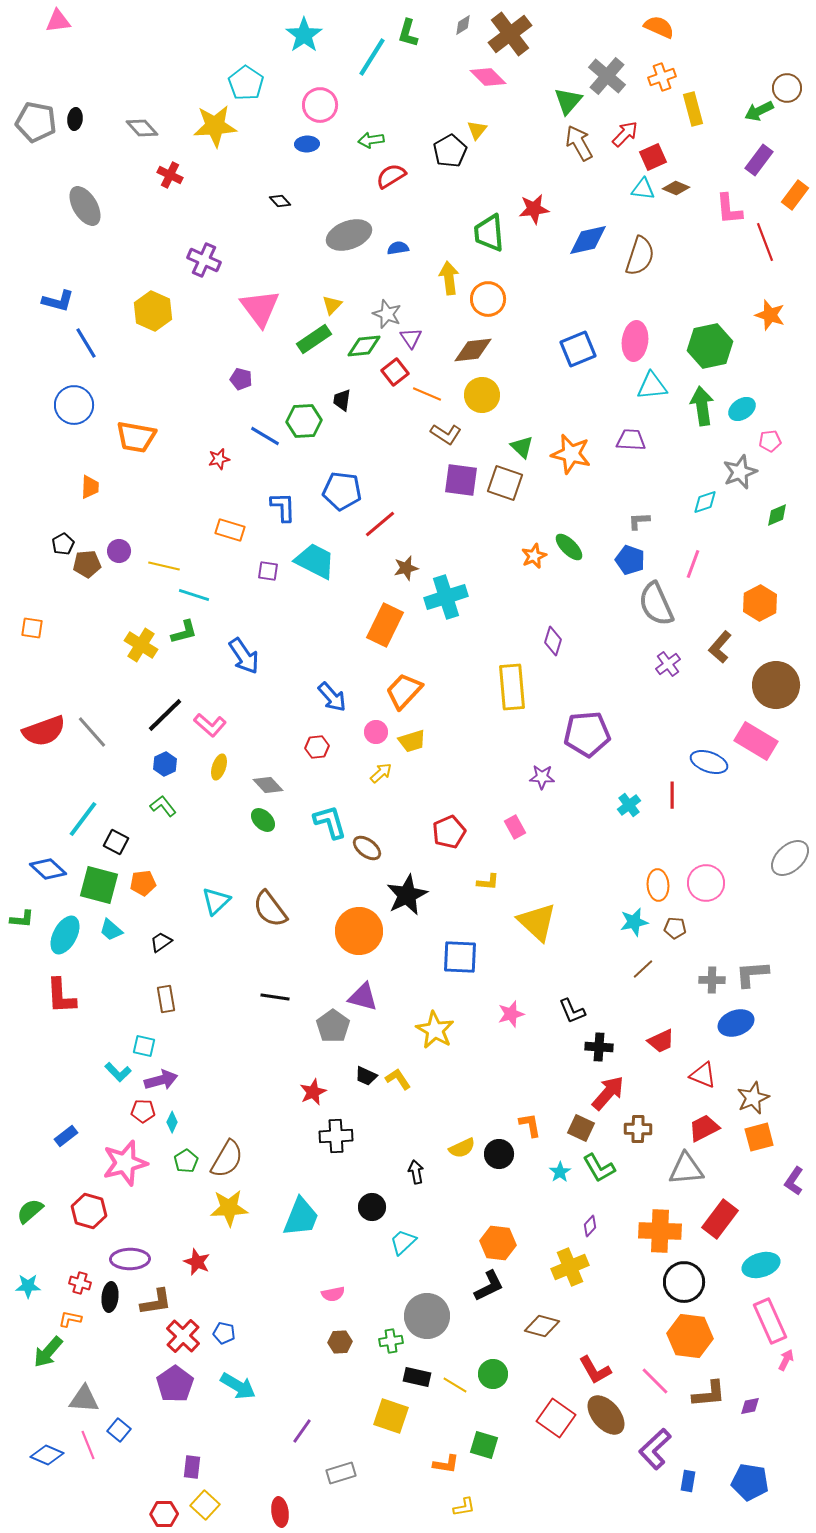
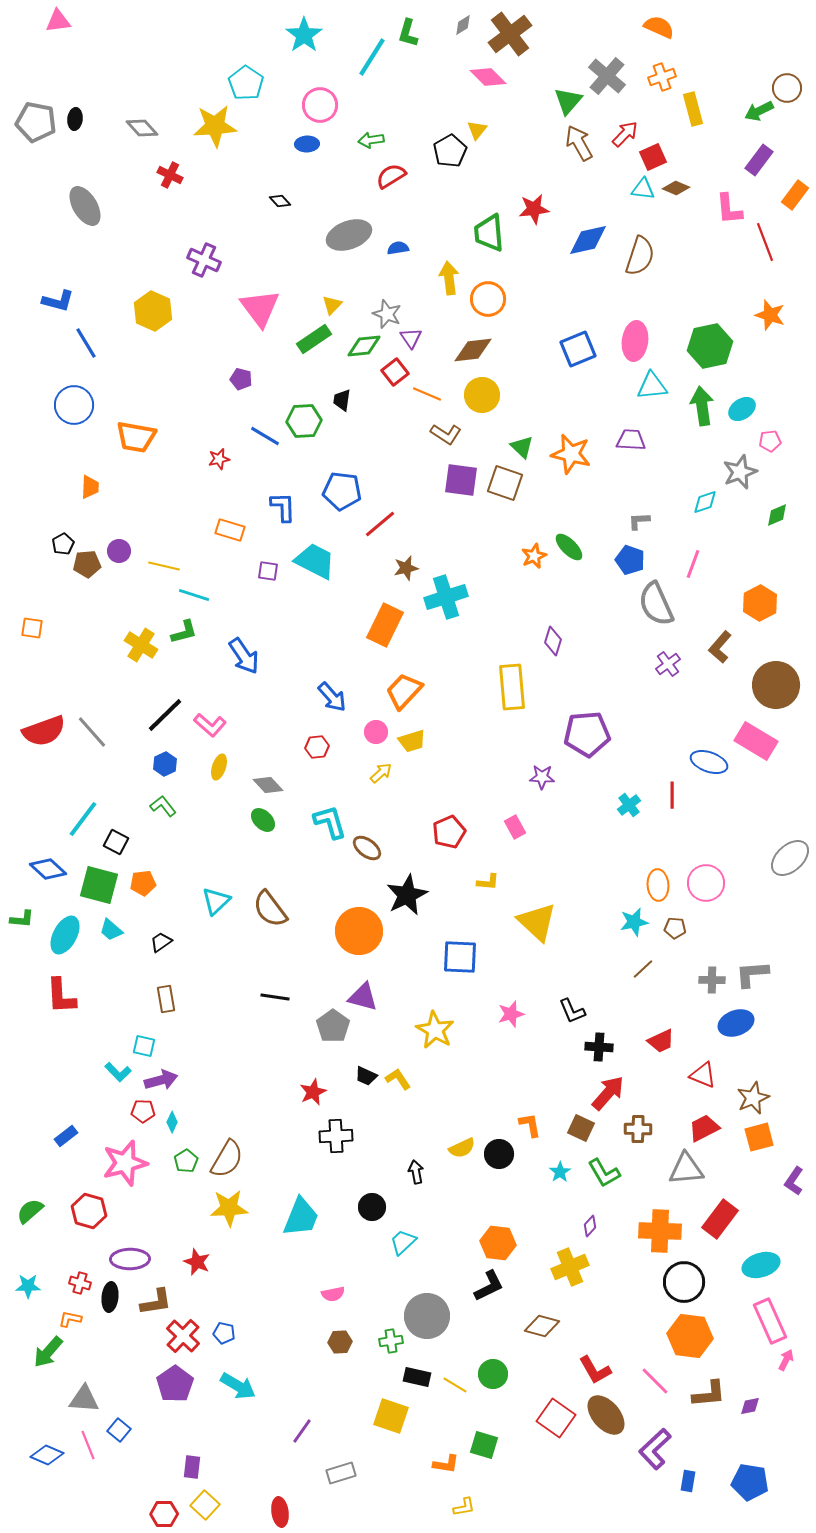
green L-shape at (599, 1168): moved 5 px right, 5 px down
